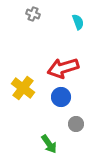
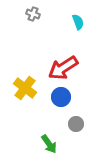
red arrow: rotated 16 degrees counterclockwise
yellow cross: moved 2 px right
